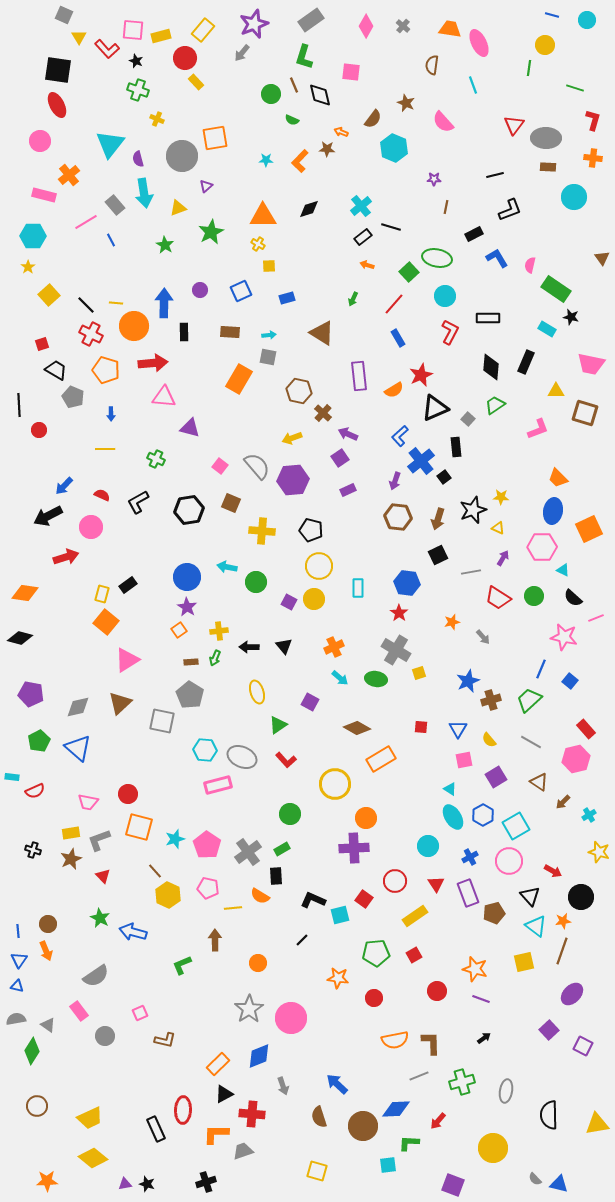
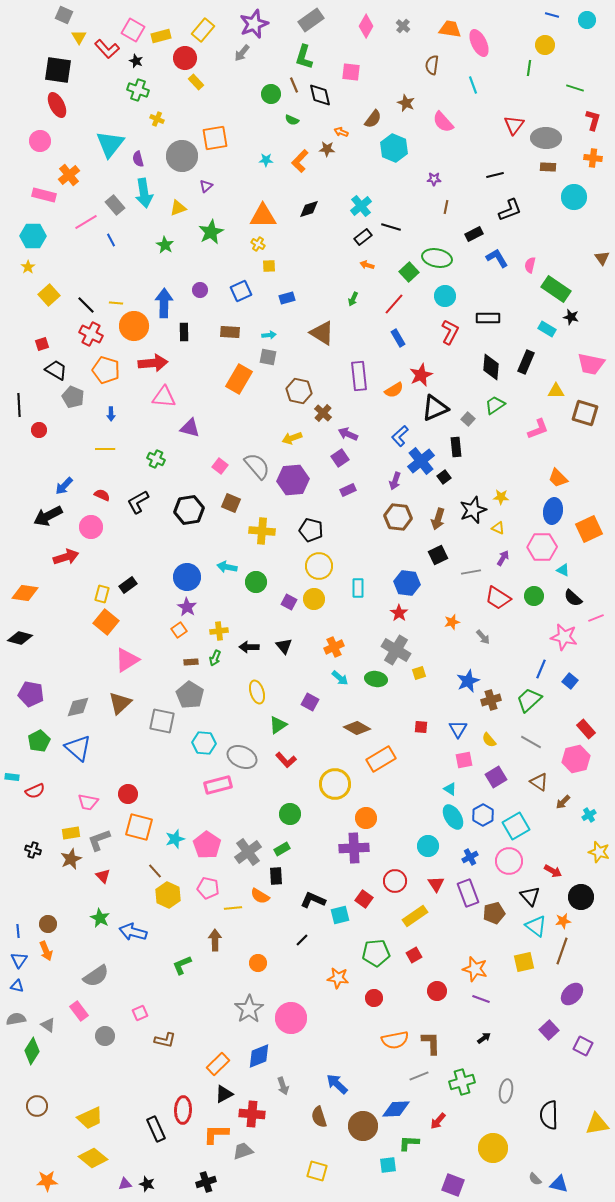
pink square at (133, 30): rotated 25 degrees clockwise
cyan hexagon at (205, 750): moved 1 px left, 7 px up
